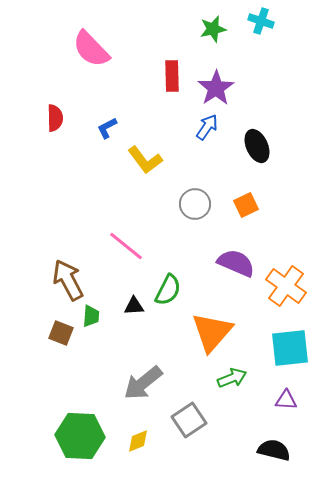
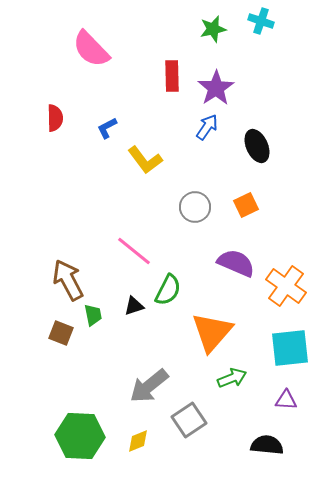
gray circle: moved 3 px down
pink line: moved 8 px right, 5 px down
black triangle: rotated 15 degrees counterclockwise
green trapezoid: moved 2 px right, 1 px up; rotated 15 degrees counterclockwise
gray arrow: moved 6 px right, 3 px down
black semicircle: moved 7 px left, 5 px up; rotated 8 degrees counterclockwise
